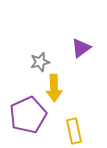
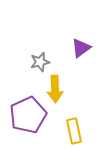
yellow arrow: moved 1 px right, 1 px down
